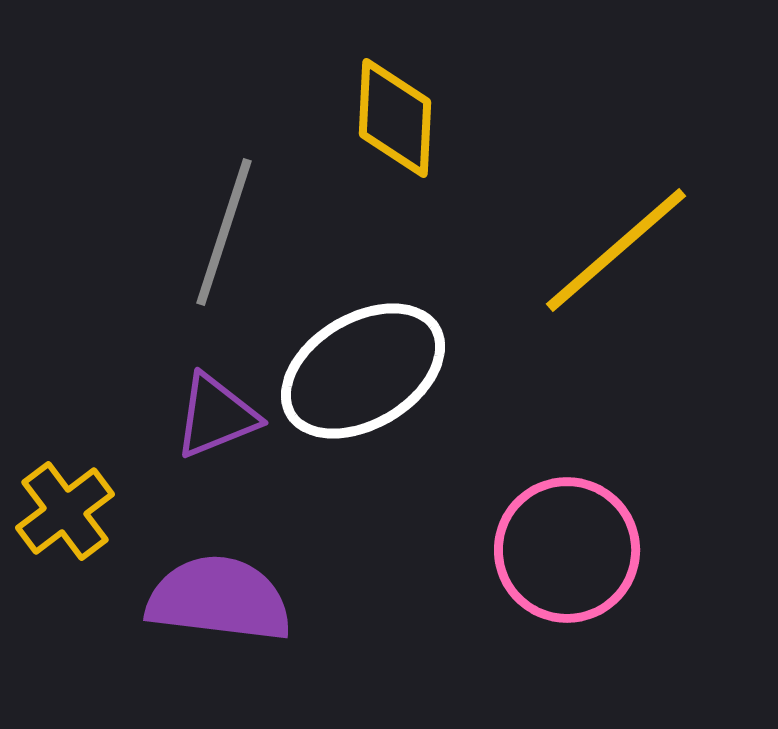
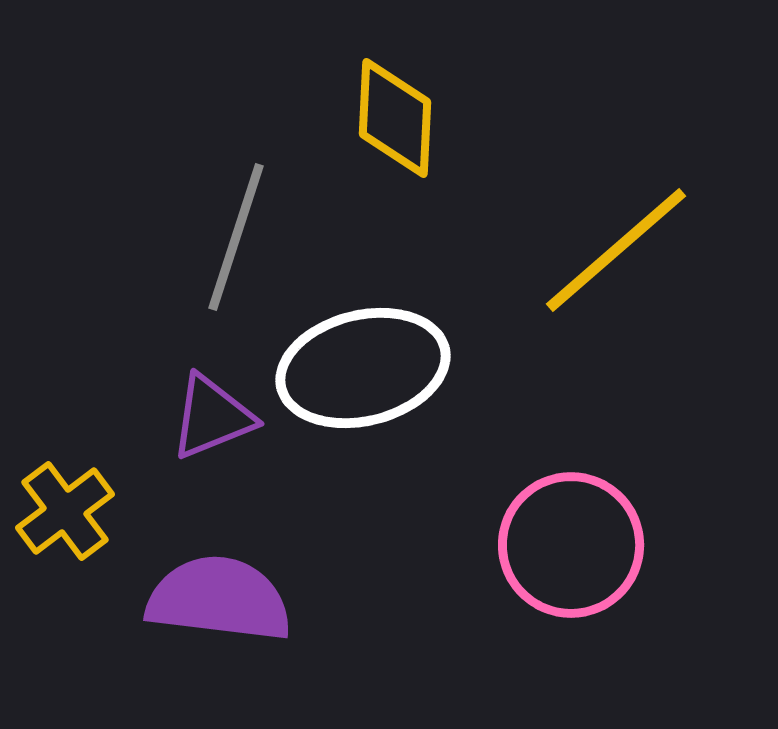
gray line: moved 12 px right, 5 px down
white ellipse: moved 3 px up; rotated 17 degrees clockwise
purple triangle: moved 4 px left, 1 px down
pink circle: moved 4 px right, 5 px up
